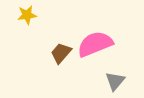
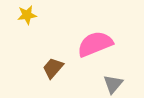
brown trapezoid: moved 8 px left, 15 px down
gray triangle: moved 2 px left, 3 px down
